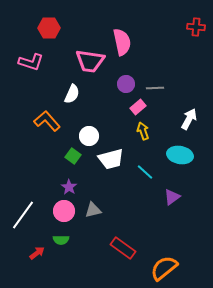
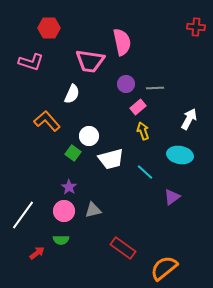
green square: moved 3 px up
